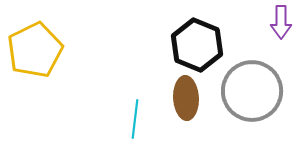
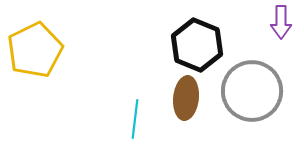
brown ellipse: rotated 9 degrees clockwise
